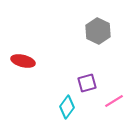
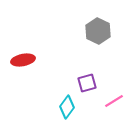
red ellipse: moved 1 px up; rotated 25 degrees counterclockwise
